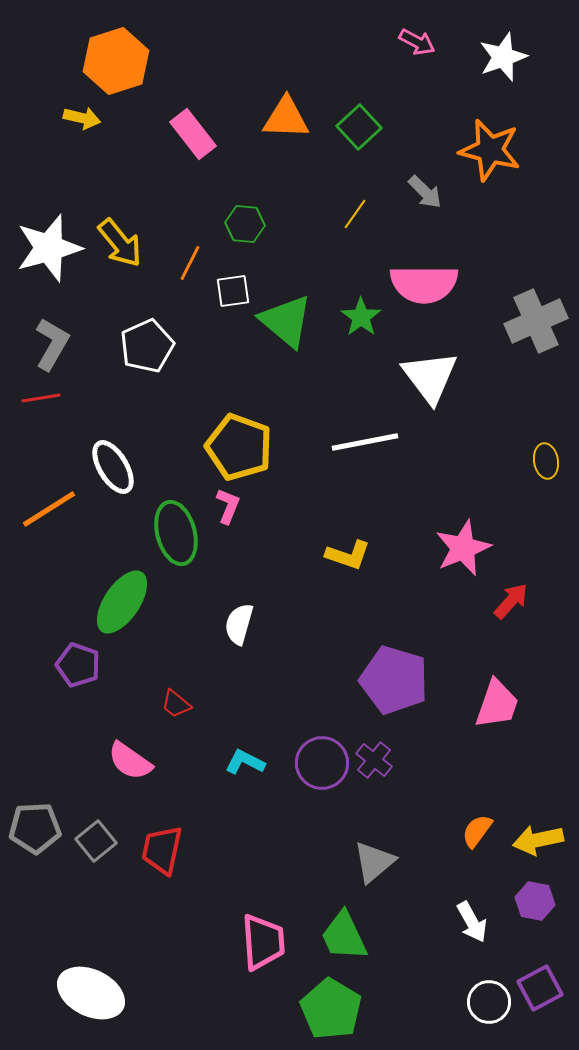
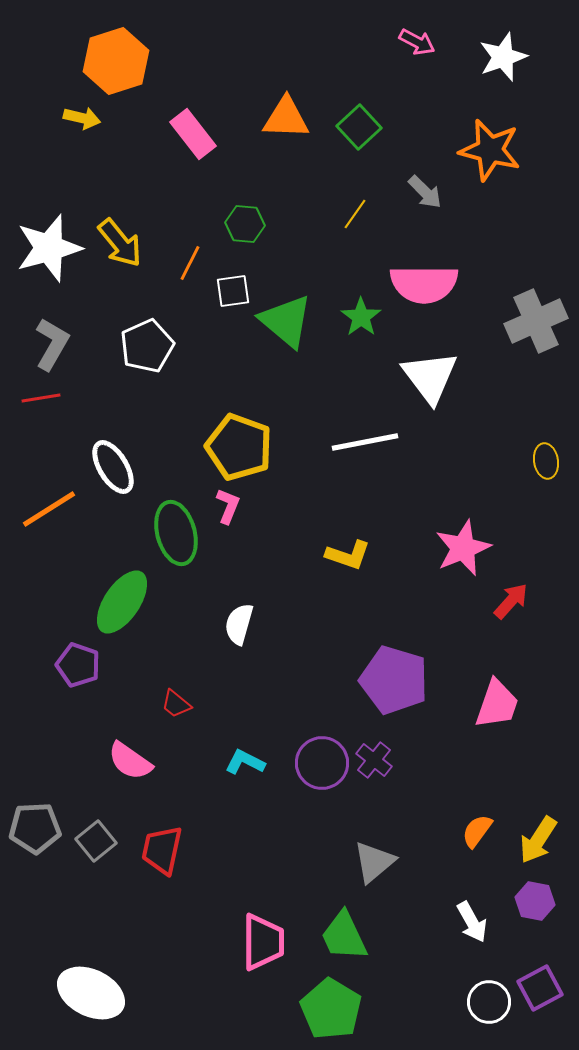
yellow arrow at (538, 840): rotated 45 degrees counterclockwise
pink trapezoid at (263, 942): rotated 4 degrees clockwise
